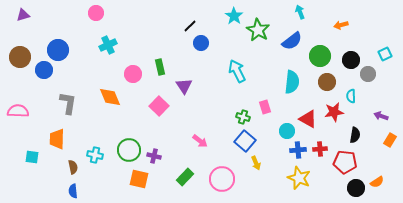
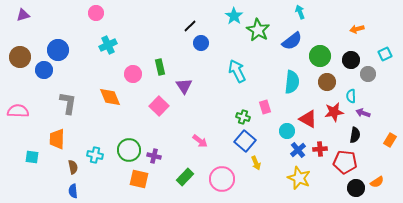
orange arrow at (341, 25): moved 16 px right, 4 px down
purple arrow at (381, 116): moved 18 px left, 3 px up
blue cross at (298, 150): rotated 35 degrees counterclockwise
